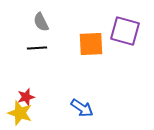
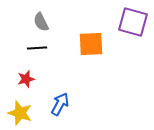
purple square: moved 8 px right, 9 px up
red star: moved 18 px up
blue arrow: moved 22 px left, 4 px up; rotated 95 degrees counterclockwise
